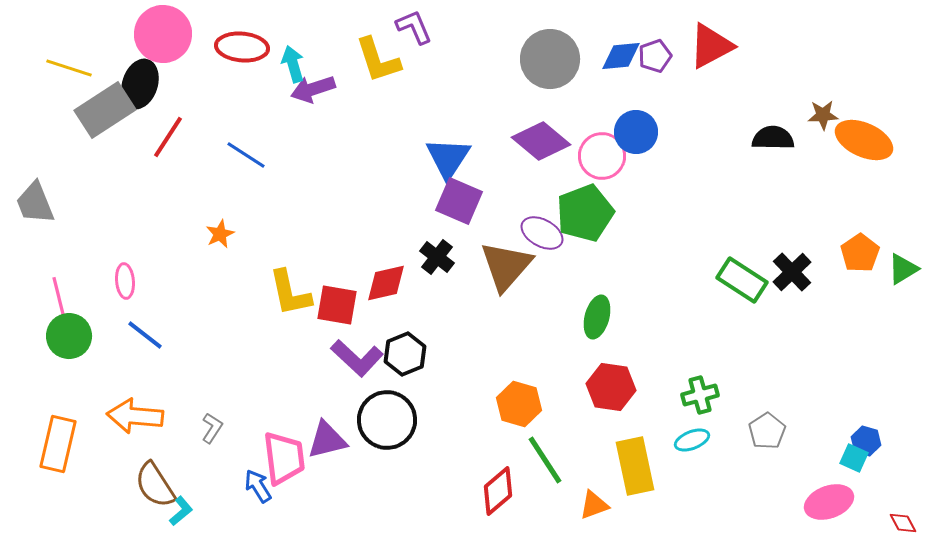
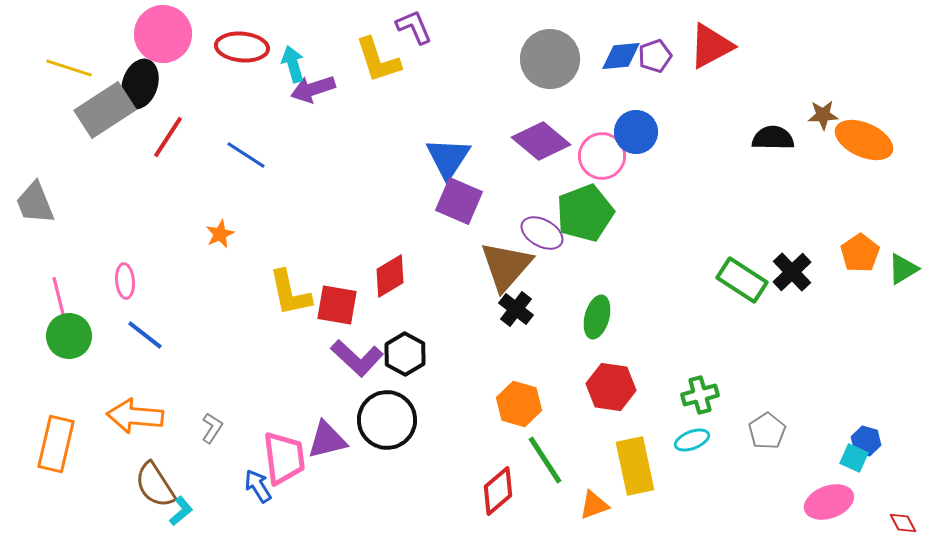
black cross at (437, 257): moved 79 px right, 52 px down
red diamond at (386, 283): moved 4 px right, 7 px up; rotated 18 degrees counterclockwise
black hexagon at (405, 354): rotated 9 degrees counterclockwise
orange rectangle at (58, 444): moved 2 px left
